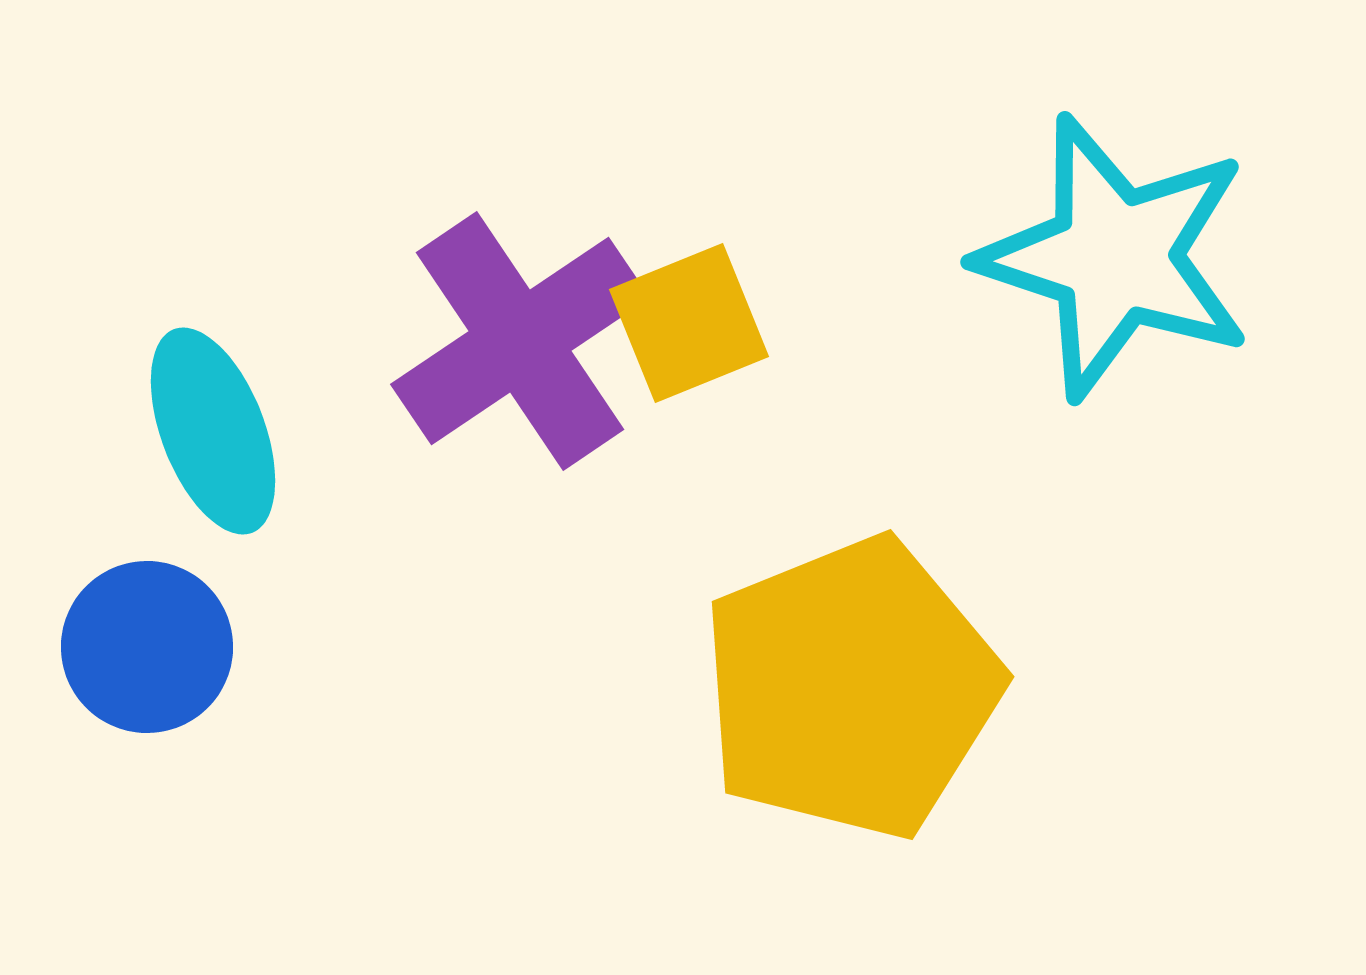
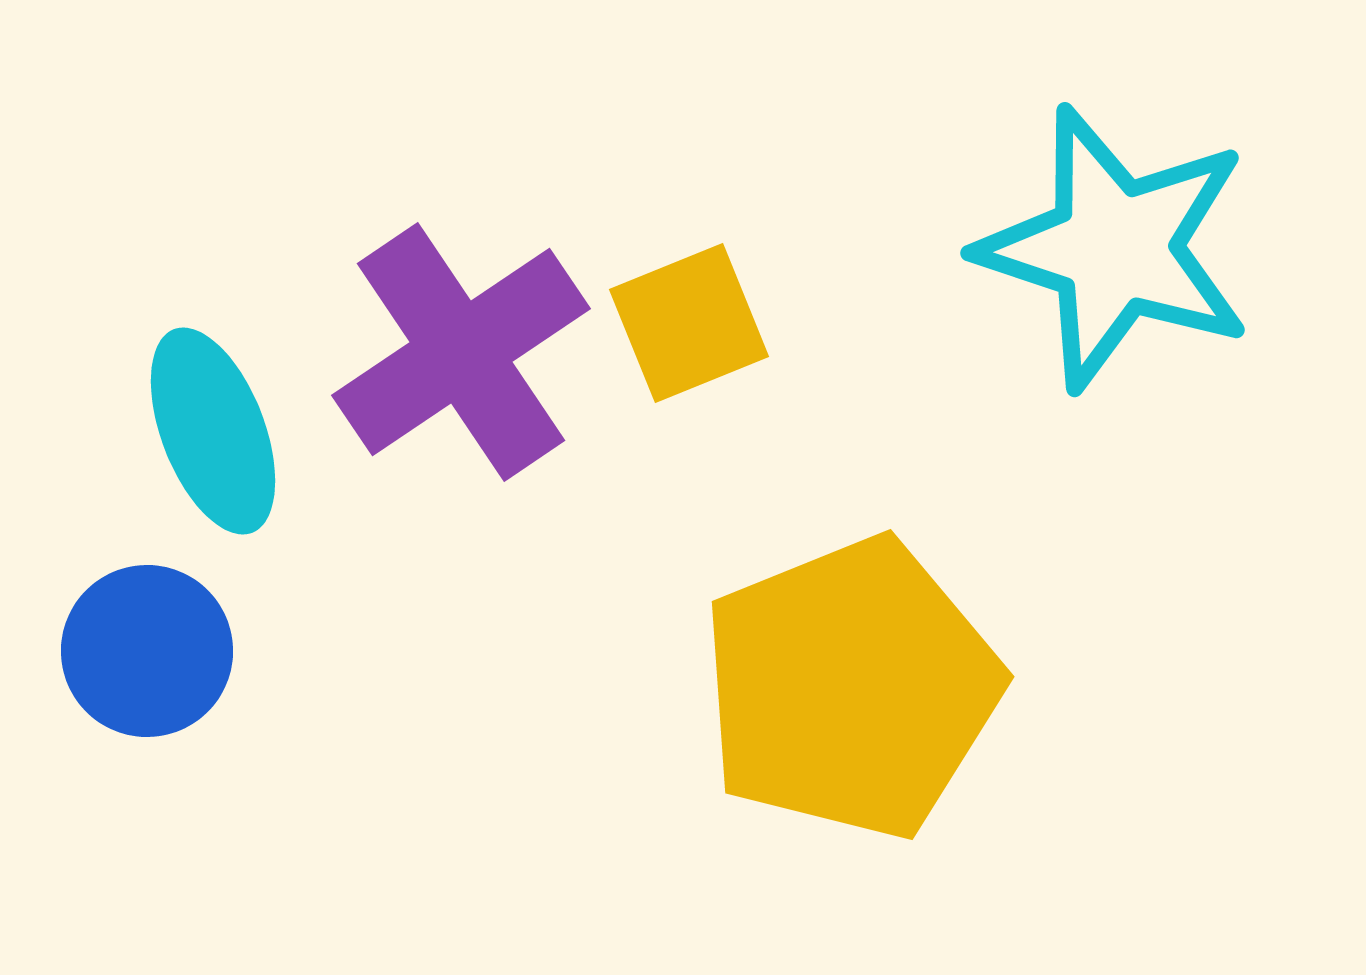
cyan star: moved 9 px up
purple cross: moved 59 px left, 11 px down
blue circle: moved 4 px down
